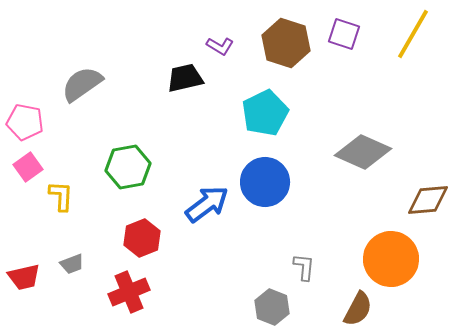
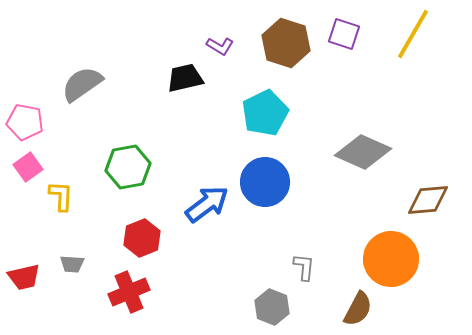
gray trapezoid: rotated 25 degrees clockwise
